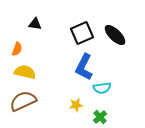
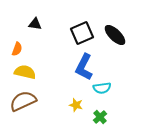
yellow star: rotated 24 degrees clockwise
